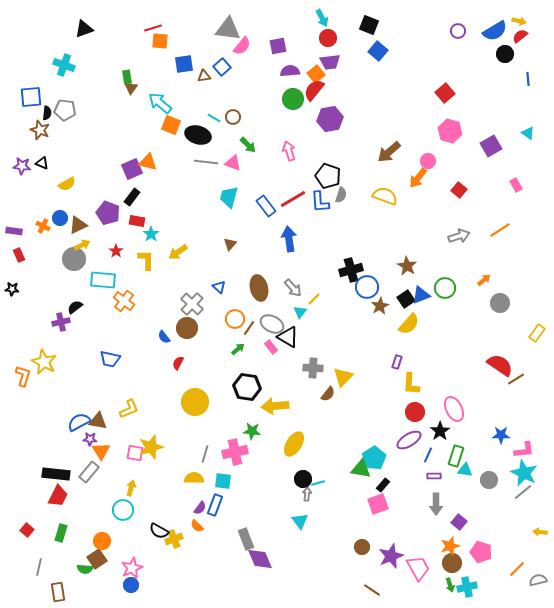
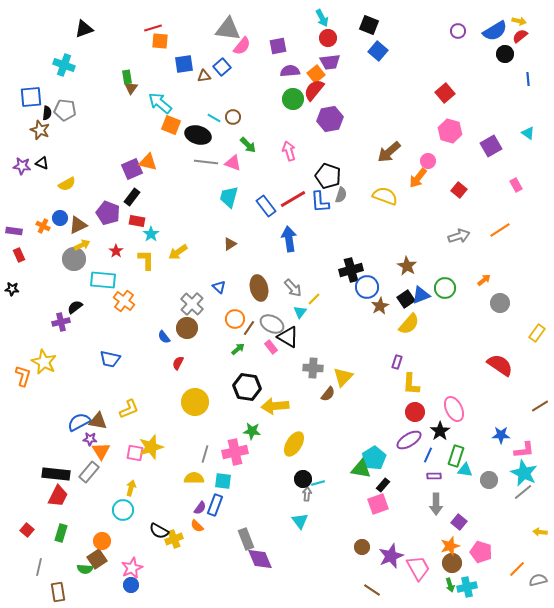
brown triangle at (230, 244): rotated 16 degrees clockwise
brown line at (516, 379): moved 24 px right, 27 px down
